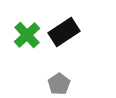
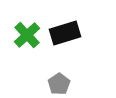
black rectangle: moved 1 px right, 1 px down; rotated 16 degrees clockwise
